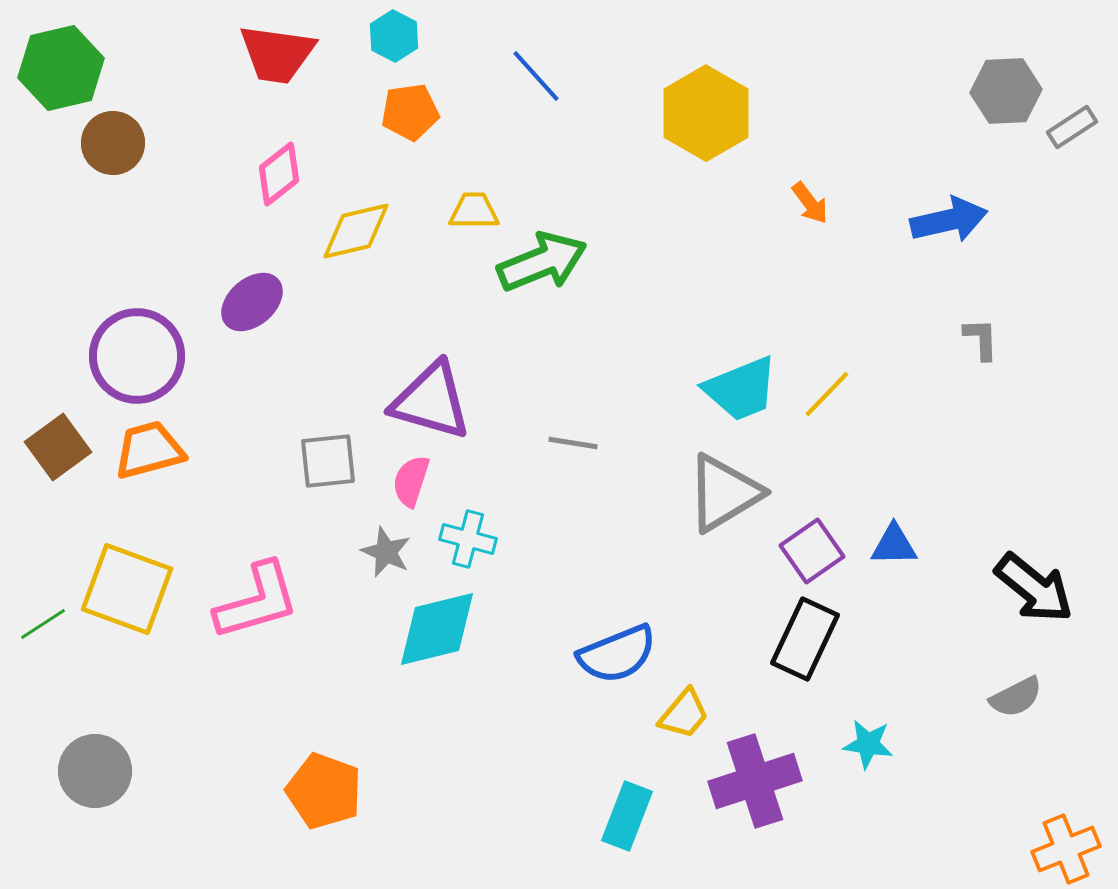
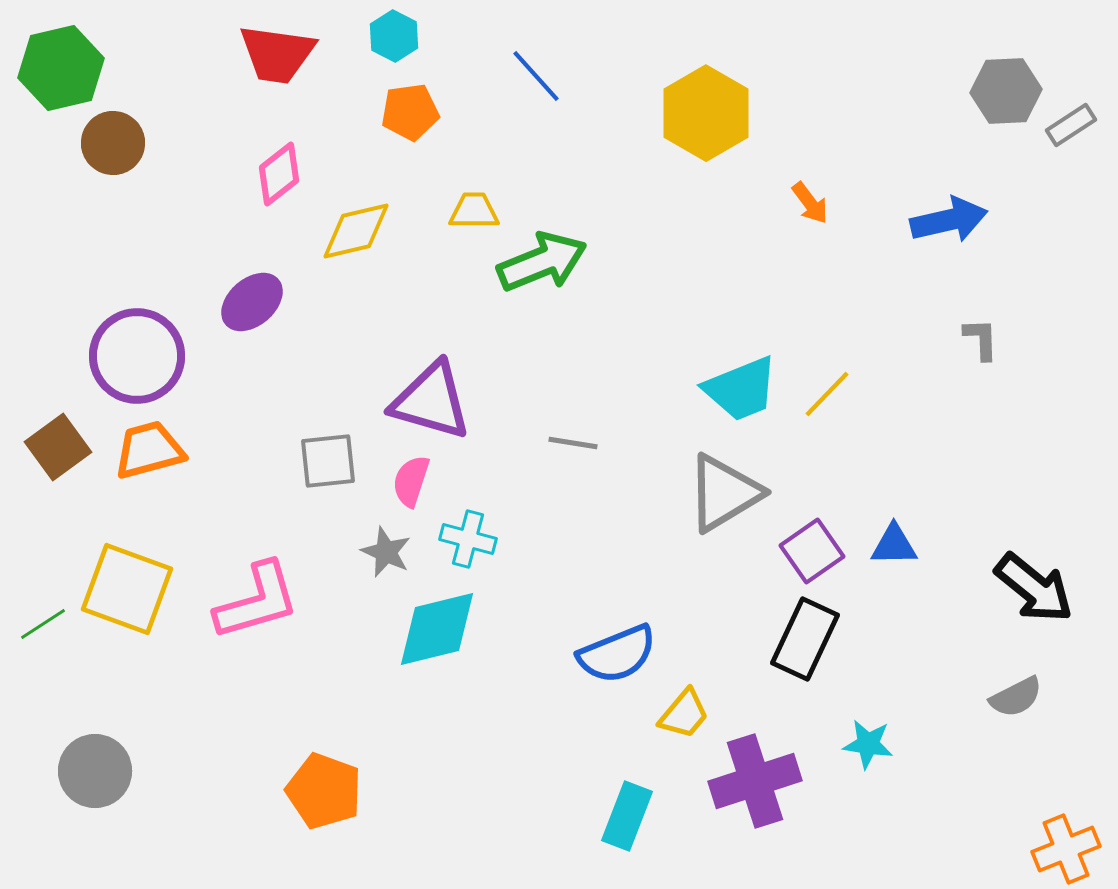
gray rectangle at (1072, 127): moved 1 px left, 2 px up
